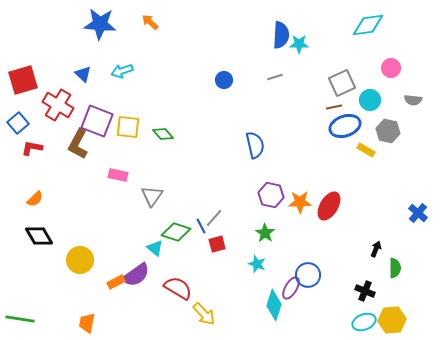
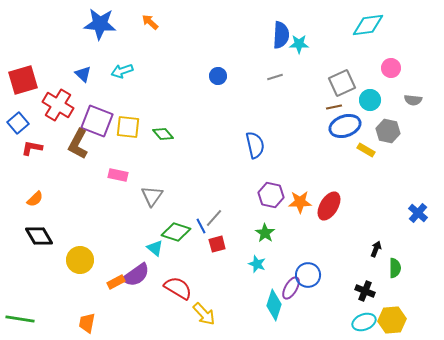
blue circle at (224, 80): moved 6 px left, 4 px up
